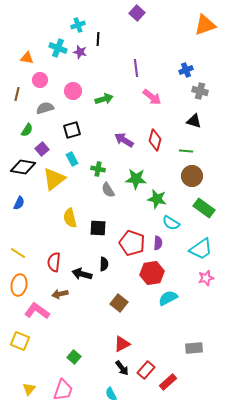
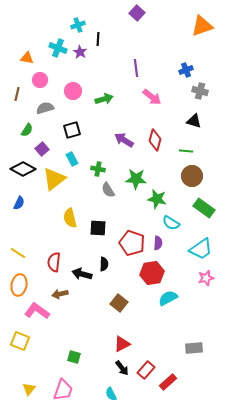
orange triangle at (205, 25): moved 3 px left, 1 px down
purple star at (80, 52): rotated 16 degrees clockwise
black diamond at (23, 167): moved 2 px down; rotated 20 degrees clockwise
green square at (74, 357): rotated 24 degrees counterclockwise
